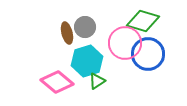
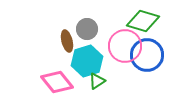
gray circle: moved 2 px right, 2 px down
brown ellipse: moved 8 px down
pink circle: moved 3 px down
blue circle: moved 1 px left, 1 px down
pink diamond: rotated 12 degrees clockwise
